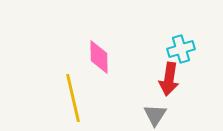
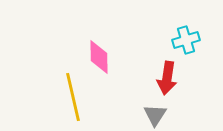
cyan cross: moved 5 px right, 9 px up
red arrow: moved 2 px left, 1 px up
yellow line: moved 1 px up
